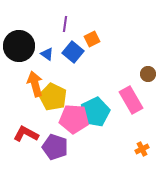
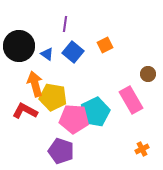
orange square: moved 13 px right, 6 px down
yellow pentagon: rotated 16 degrees counterclockwise
red L-shape: moved 1 px left, 23 px up
purple pentagon: moved 6 px right, 4 px down
